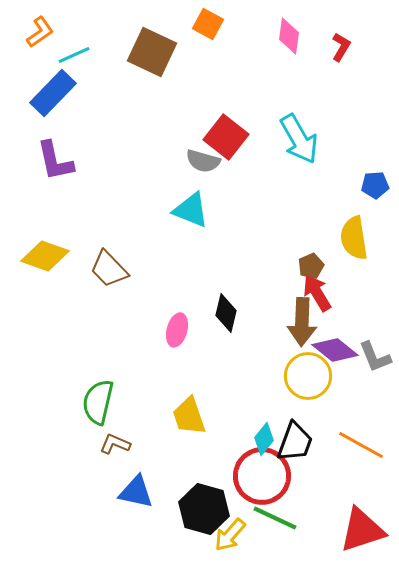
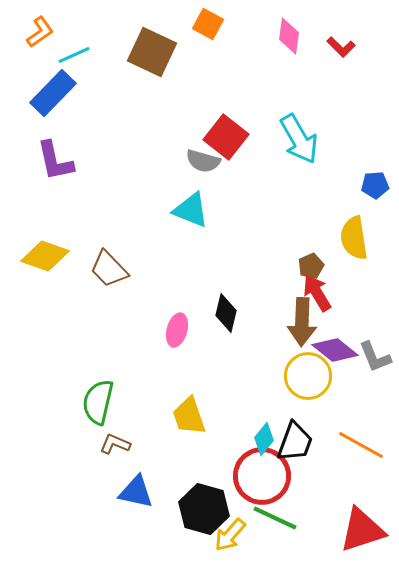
red L-shape: rotated 104 degrees clockwise
